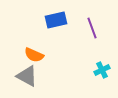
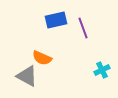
purple line: moved 9 px left
orange semicircle: moved 8 px right, 3 px down
